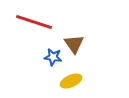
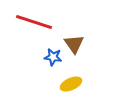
yellow ellipse: moved 3 px down
